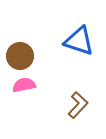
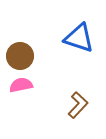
blue triangle: moved 3 px up
pink semicircle: moved 3 px left
